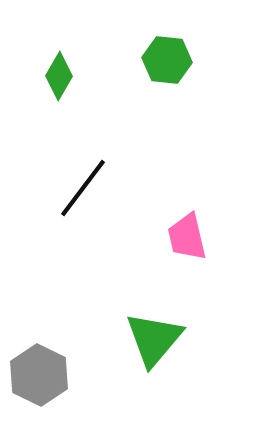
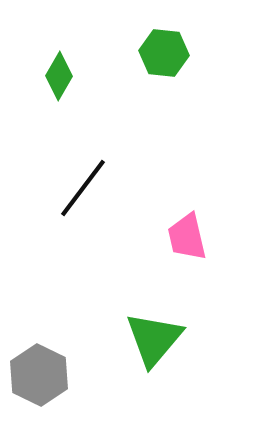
green hexagon: moved 3 px left, 7 px up
